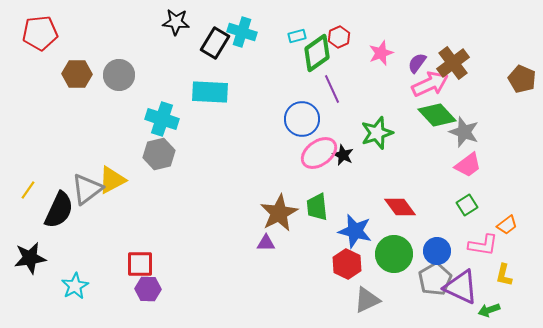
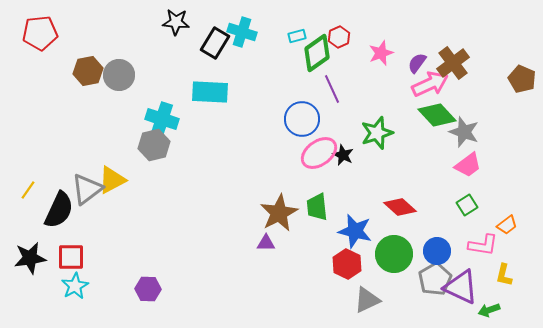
brown hexagon at (77, 74): moved 11 px right, 3 px up; rotated 12 degrees counterclockwise
gray hexagon at (159, 154): moved 5 px left, 9 px up
red diamond at (400, 207): rotated 12 degrees counterclockwise
red square at (140, 264): moved 69 px left, 7 px up
